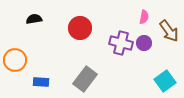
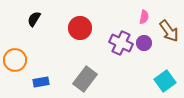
black semicircle: rotated 49 degrees counterclockwise
purple cross: rotated 10 degrees clockwise
blue rectangle: rotated 14 degrees counterclockwise
